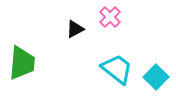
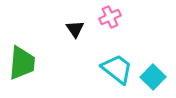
pink cross: rotated 20 degrees clockwise
black triangle: rotated 36 degrees counterclockwise
cyan square: moved 3 px left
